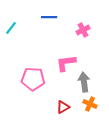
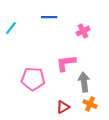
pink cross: moved 1 px down
